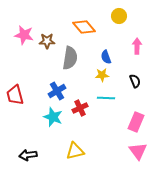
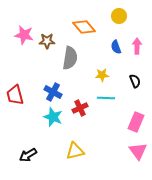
blue semicircle: moved 10 px right, 10 px up
blue cross: moved 4 px left, 1 px down; rotated 30 degrees counterclockwise
black arrow: rotated 24 degrees counterclockwise
